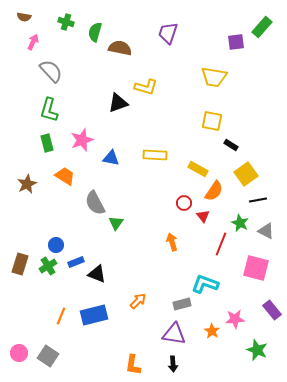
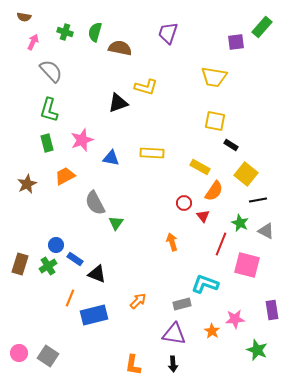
green cross at (66, 22): moved 1 px left, 10 px down
yellow square at (212, 121): moved 3 px right
yellow rectangle at (155, 155): moved 3 px left, 2 px up
yellow rectangle at (198, 169): moved 2 px right, 2 px up
yellow square at (246, 174): rotated 15 degrees counterclockwise
orange trapezoid at (65, 176): rotated 60 degrees counterclockwise
blue rectangle at (76, 262): moved 1 px left, 3 px up; rotated 56 degrees clockwise
pink square at (256, 268): moved 9 px left, 3 px up
purple rectangle at (272, 310): rotated 30 degrees clockwise
orange line at (61, 316): moved 9 px right, 18 px up
